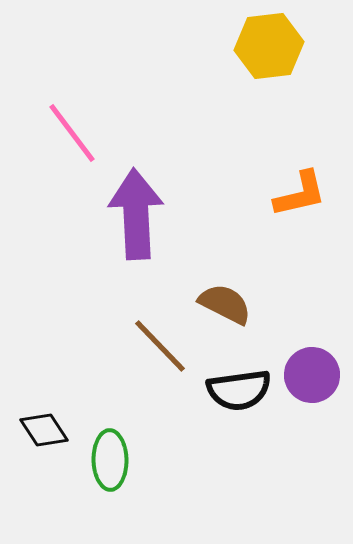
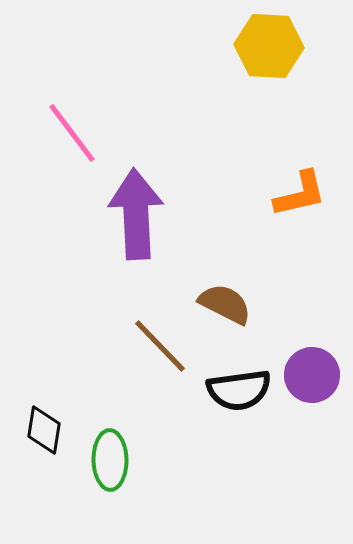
yellow hexagon: rotated 10 degrees clockwise
black diamond: rotated 42 degrees clockwise
